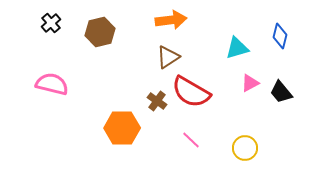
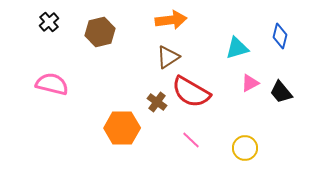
black cross: moved 2 px left, 1 px up
brown cross: moved 1 px down
